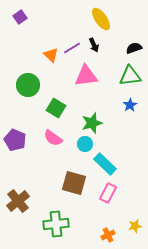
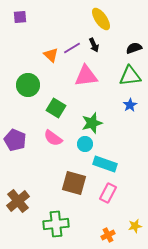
purple square: rotated 32 degrees clockwise
cyan rectangle: rotated 25 degrees counterclockwise
